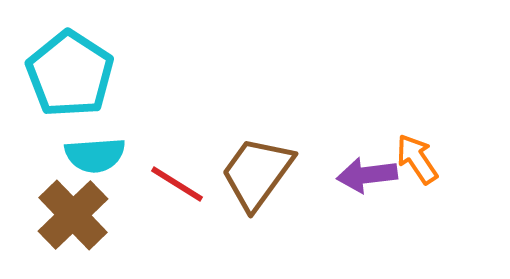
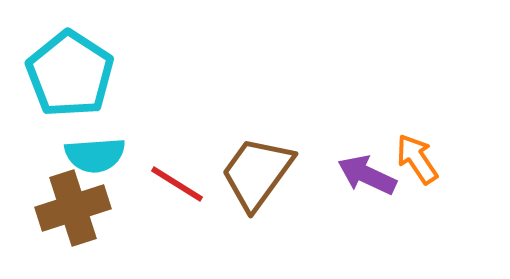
purple arrow: rotated 32 degrees clockwise
brown cross: moved 7 px up; rotated 26 degrees clockwise
